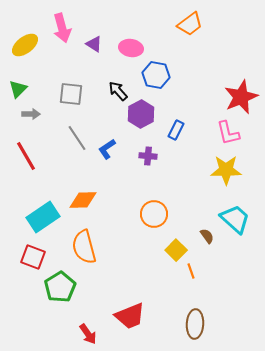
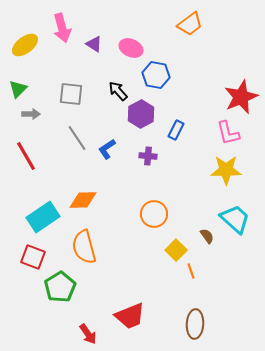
pink ellipse: rotated 15 degrees clockwise
